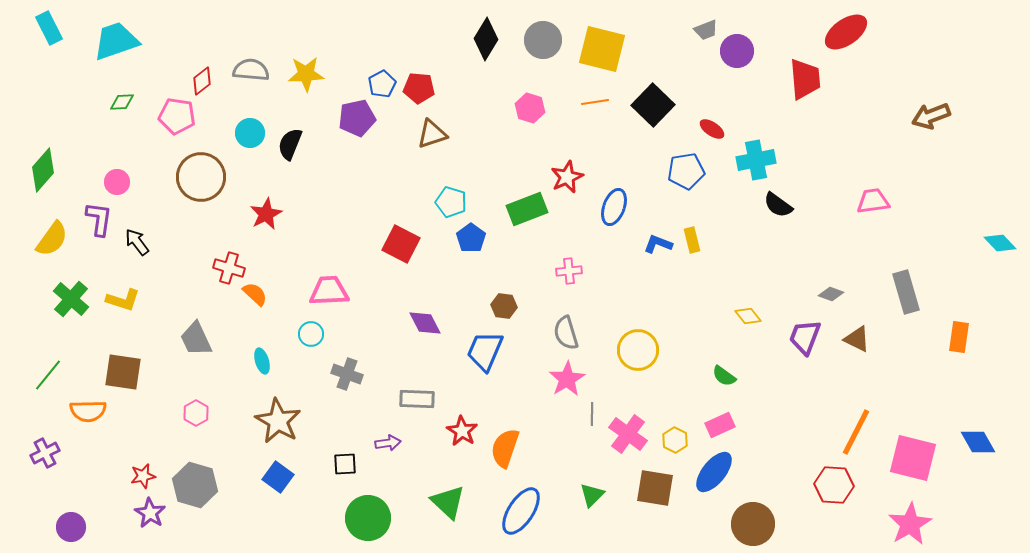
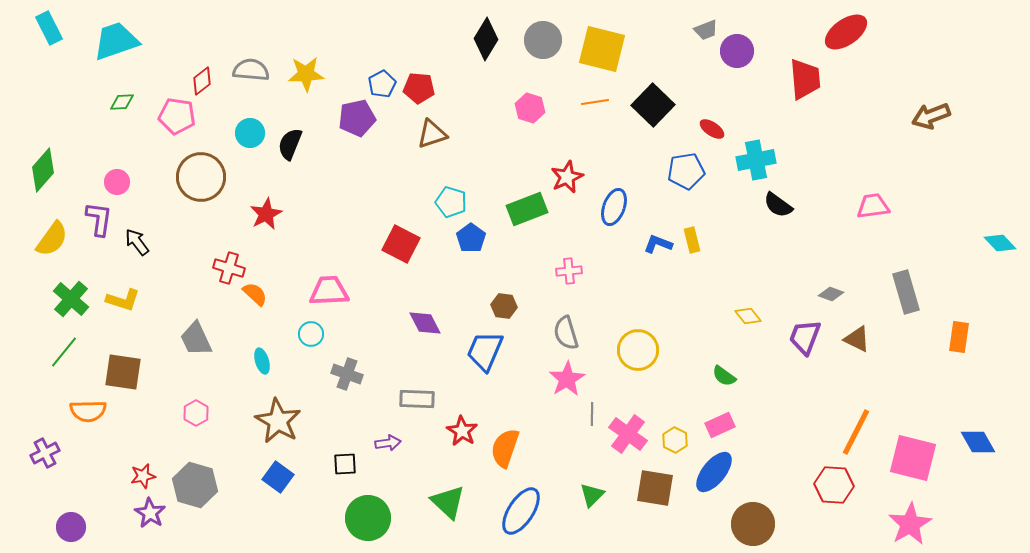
pink trapezoid at (873, 201): moved 5 px down
green line at (48, 375): moved 16 px right, 23 px up
